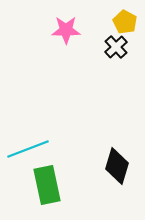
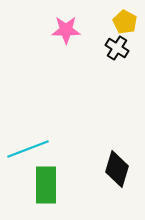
black cross: moved 1 px right, 1 px down; rotated 15 degrees counterclockwise
black diamond: moved 3 px down
green rectangle: moved 1 px left; rotated 12 degrees clockwise
